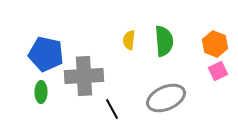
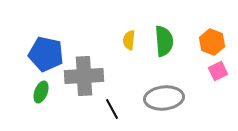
orange hexagon: moved 3 px left, 2 px up
green ellipse: rotated 20 degrees clockwise
gray ellipse: moved 2 px left; rotated 18 degrees clockwise
